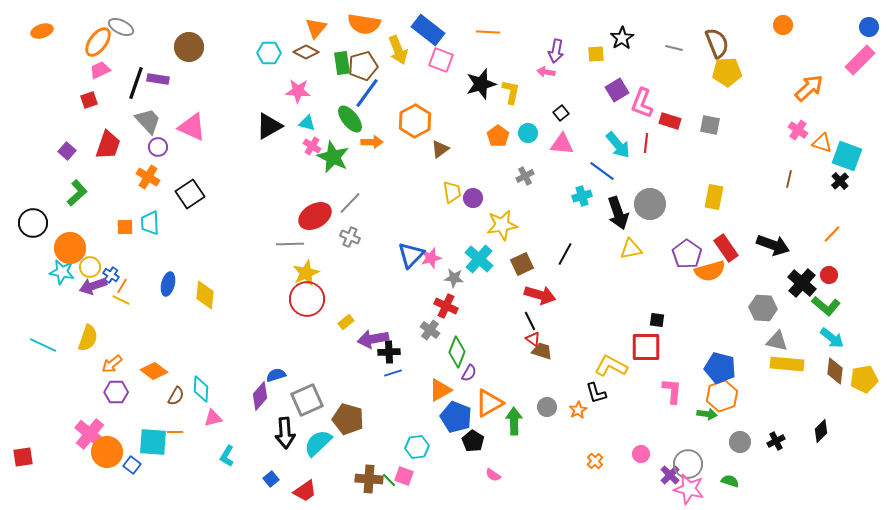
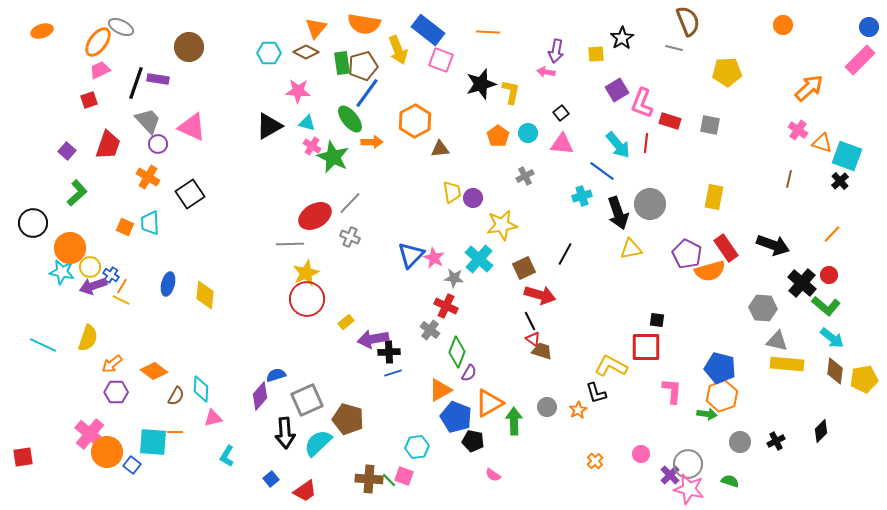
brown semicircle at (717, 43): moved 29 px left, 22 px up
purple circle at (158, 147): moved 3 px up
brown triangle at (440, 149): rotated 30 degrees clockwise
orange square at (125, 227): rotated 24 degrees clockwise
purple pentagon at (687, 254): rotated 8 degrees counterclockwise
pink star at (431, 258): moved 3 px right; rotated 30 degrees counterclockwise
brown square at (522, 264): moved 2 px right, 4 px down
black pentagon at (473, 441): rotated 20 degrees counterclockwise
